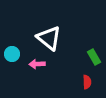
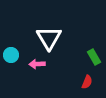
white triangle: rotated 20 degrees clockwise
cyan circle: moved 1 px left, 1 px down
red semicircle: rotated 24 degrees clockwise
